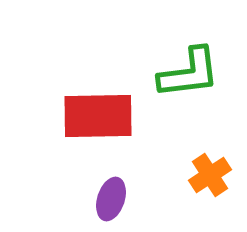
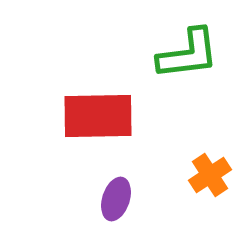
green L-shape: moved 1 px left, 19 px up
purple ellipse: moved 5 px right
